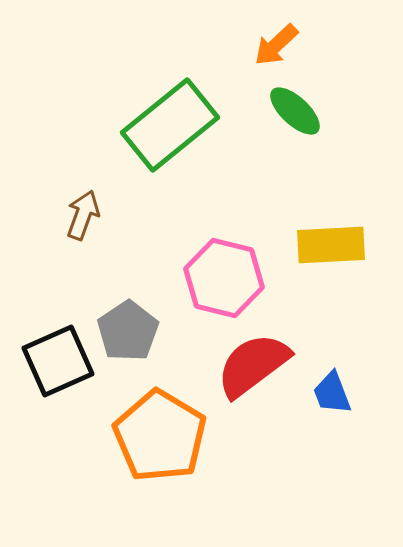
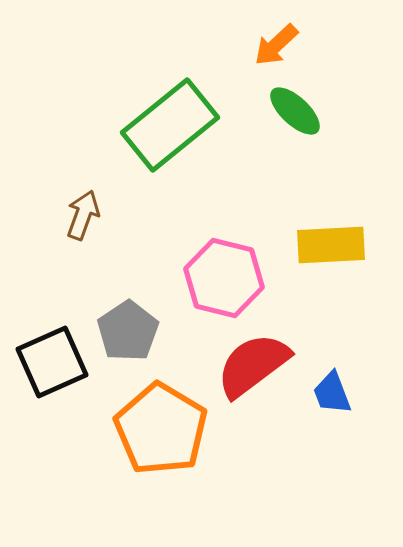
black square: moved 6 px left, 1 px down
orange pentagon: moved 1 px right, 7 px up
